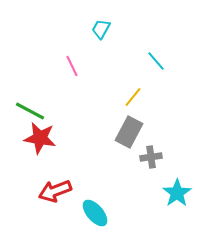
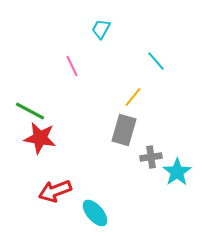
gray rectangle: moved 5 px left, 2 px up; rotated 12 degrees counterclockwise
cyan star: moved 21 px up
